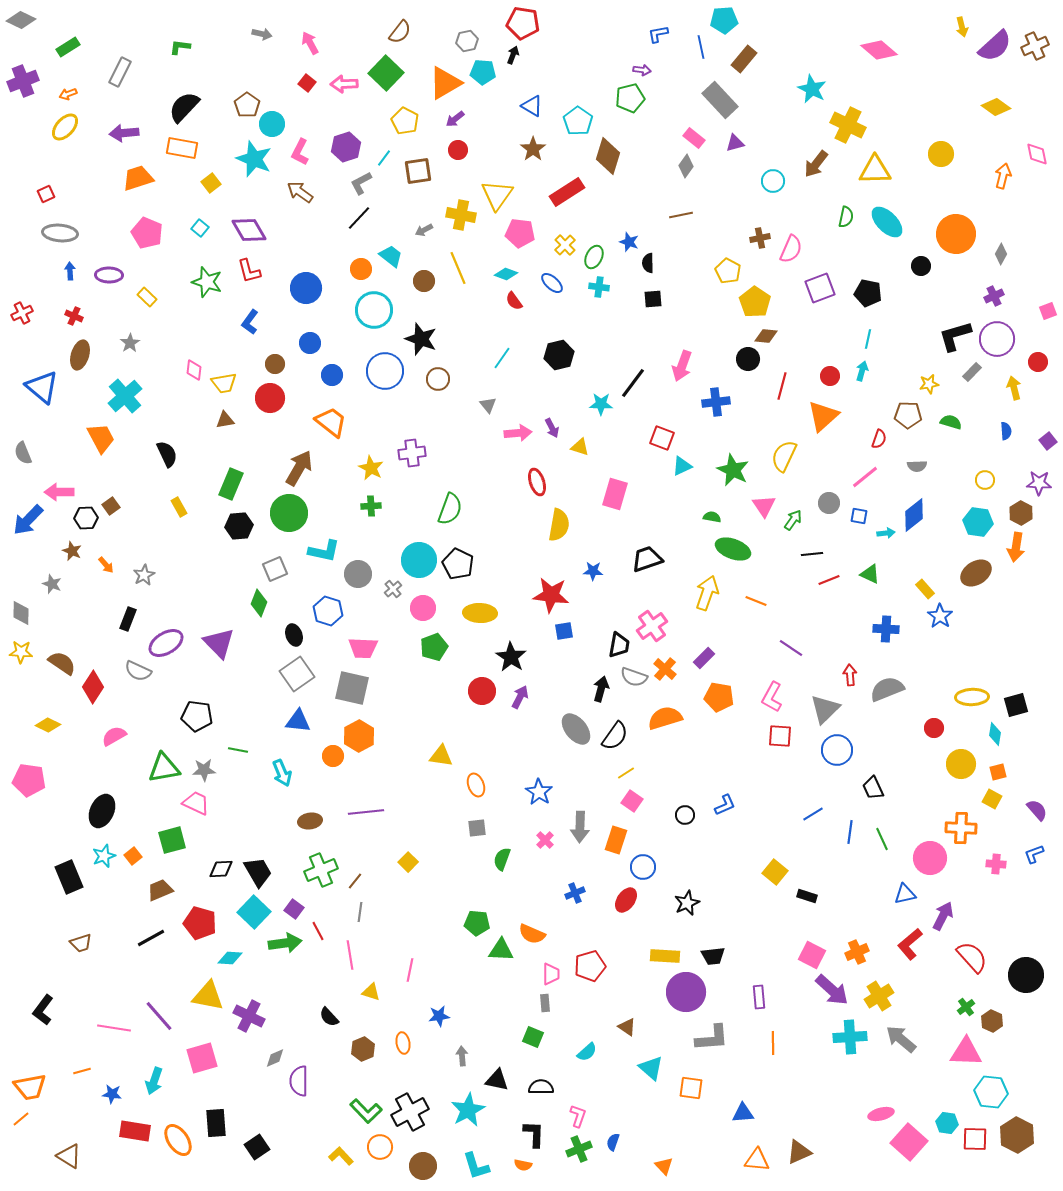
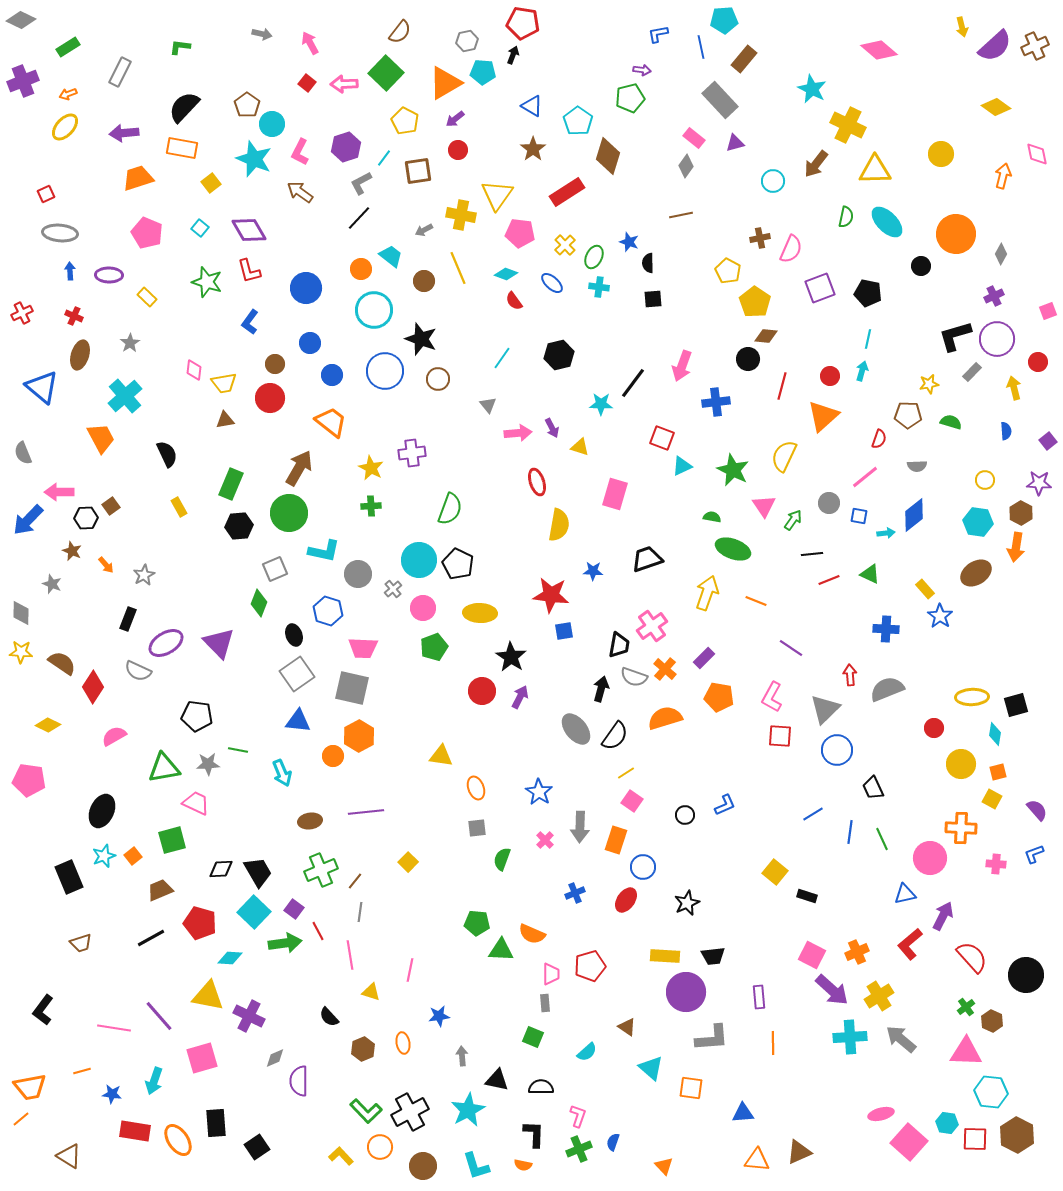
gray star at (204, 770): moved 4 px right, 6 px up
orange ellipse at (476, 785): moved 3 px down
